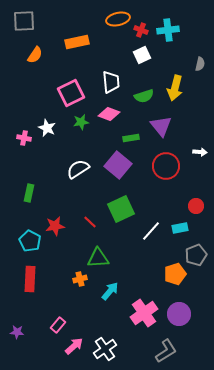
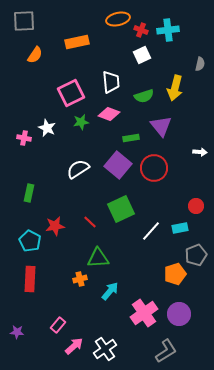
red circle at (166, 166): moved 12 px left, 2 px down
